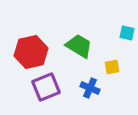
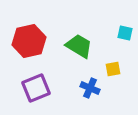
cyan square: moved 2 px left
red hexagon: moved 2 px left, 11 px up
yellow square: moved 1 px right, 2 px down
purple square: moved 10 px left, 1 px down
